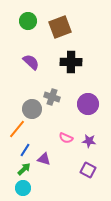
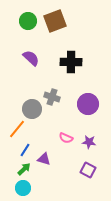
brown square: moved 5 px left, 6 px up
purple semicircle: moved 4 px up
purple star: moved 1 px down
